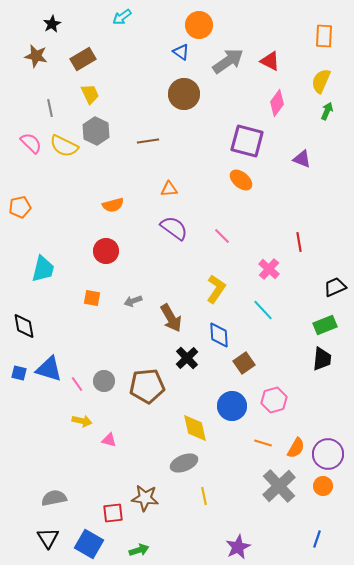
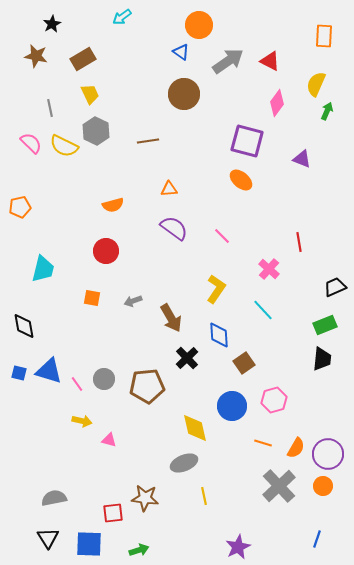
yellow semicircle at (321, 81): moved 5 px left, 3 px down
blue triangle at (49, 369): moved 2 px down
gray circle at (104, 381): moved 2 px up
blue square at (89, 544): rotated 28 degrees counterclockwise
